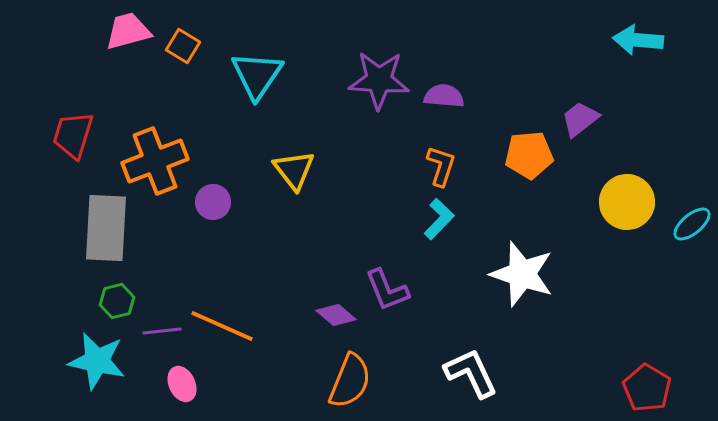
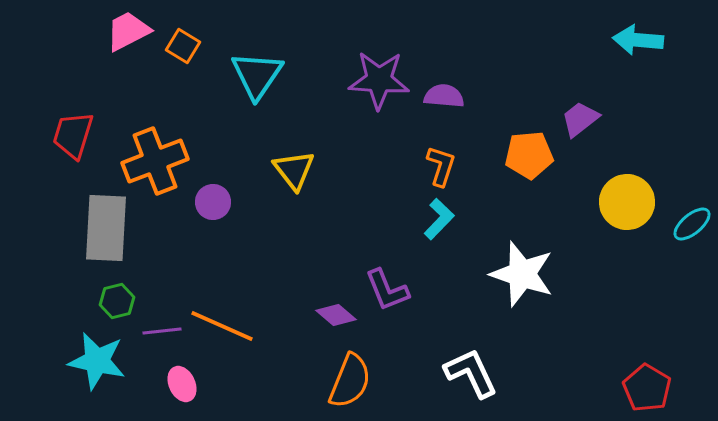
pink trapezoid: rotated 12 degrees counterclockwise
